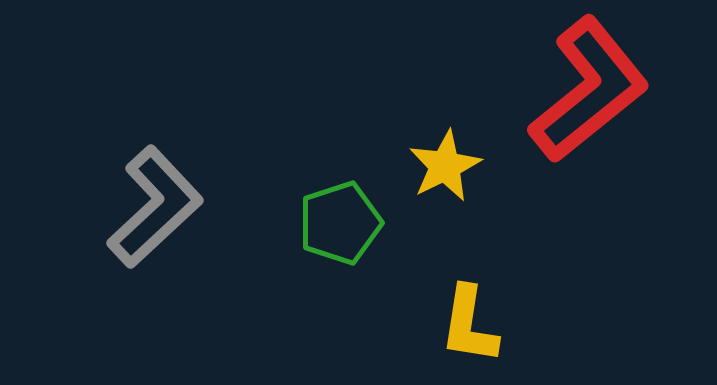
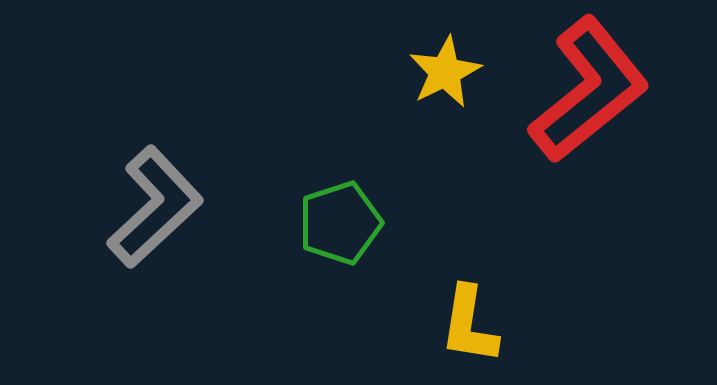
yellow star: moved 94 px up
